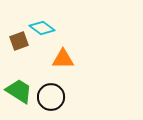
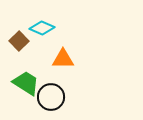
cyan diamond: rotated 15 degrees counterclockwise
brown square: rotated 24 degrees counterclockwise
green trapezoid: moved 7 px right, 8 px up
